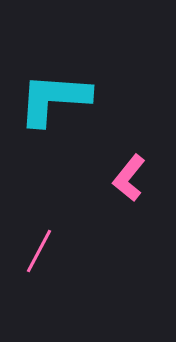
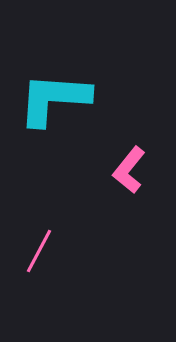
pink L-shape: moved 8 px up
